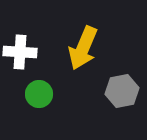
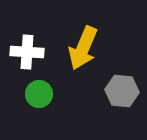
white cross: moved 7 px right
gray hexagon: rotated 16 degrees clockwise
